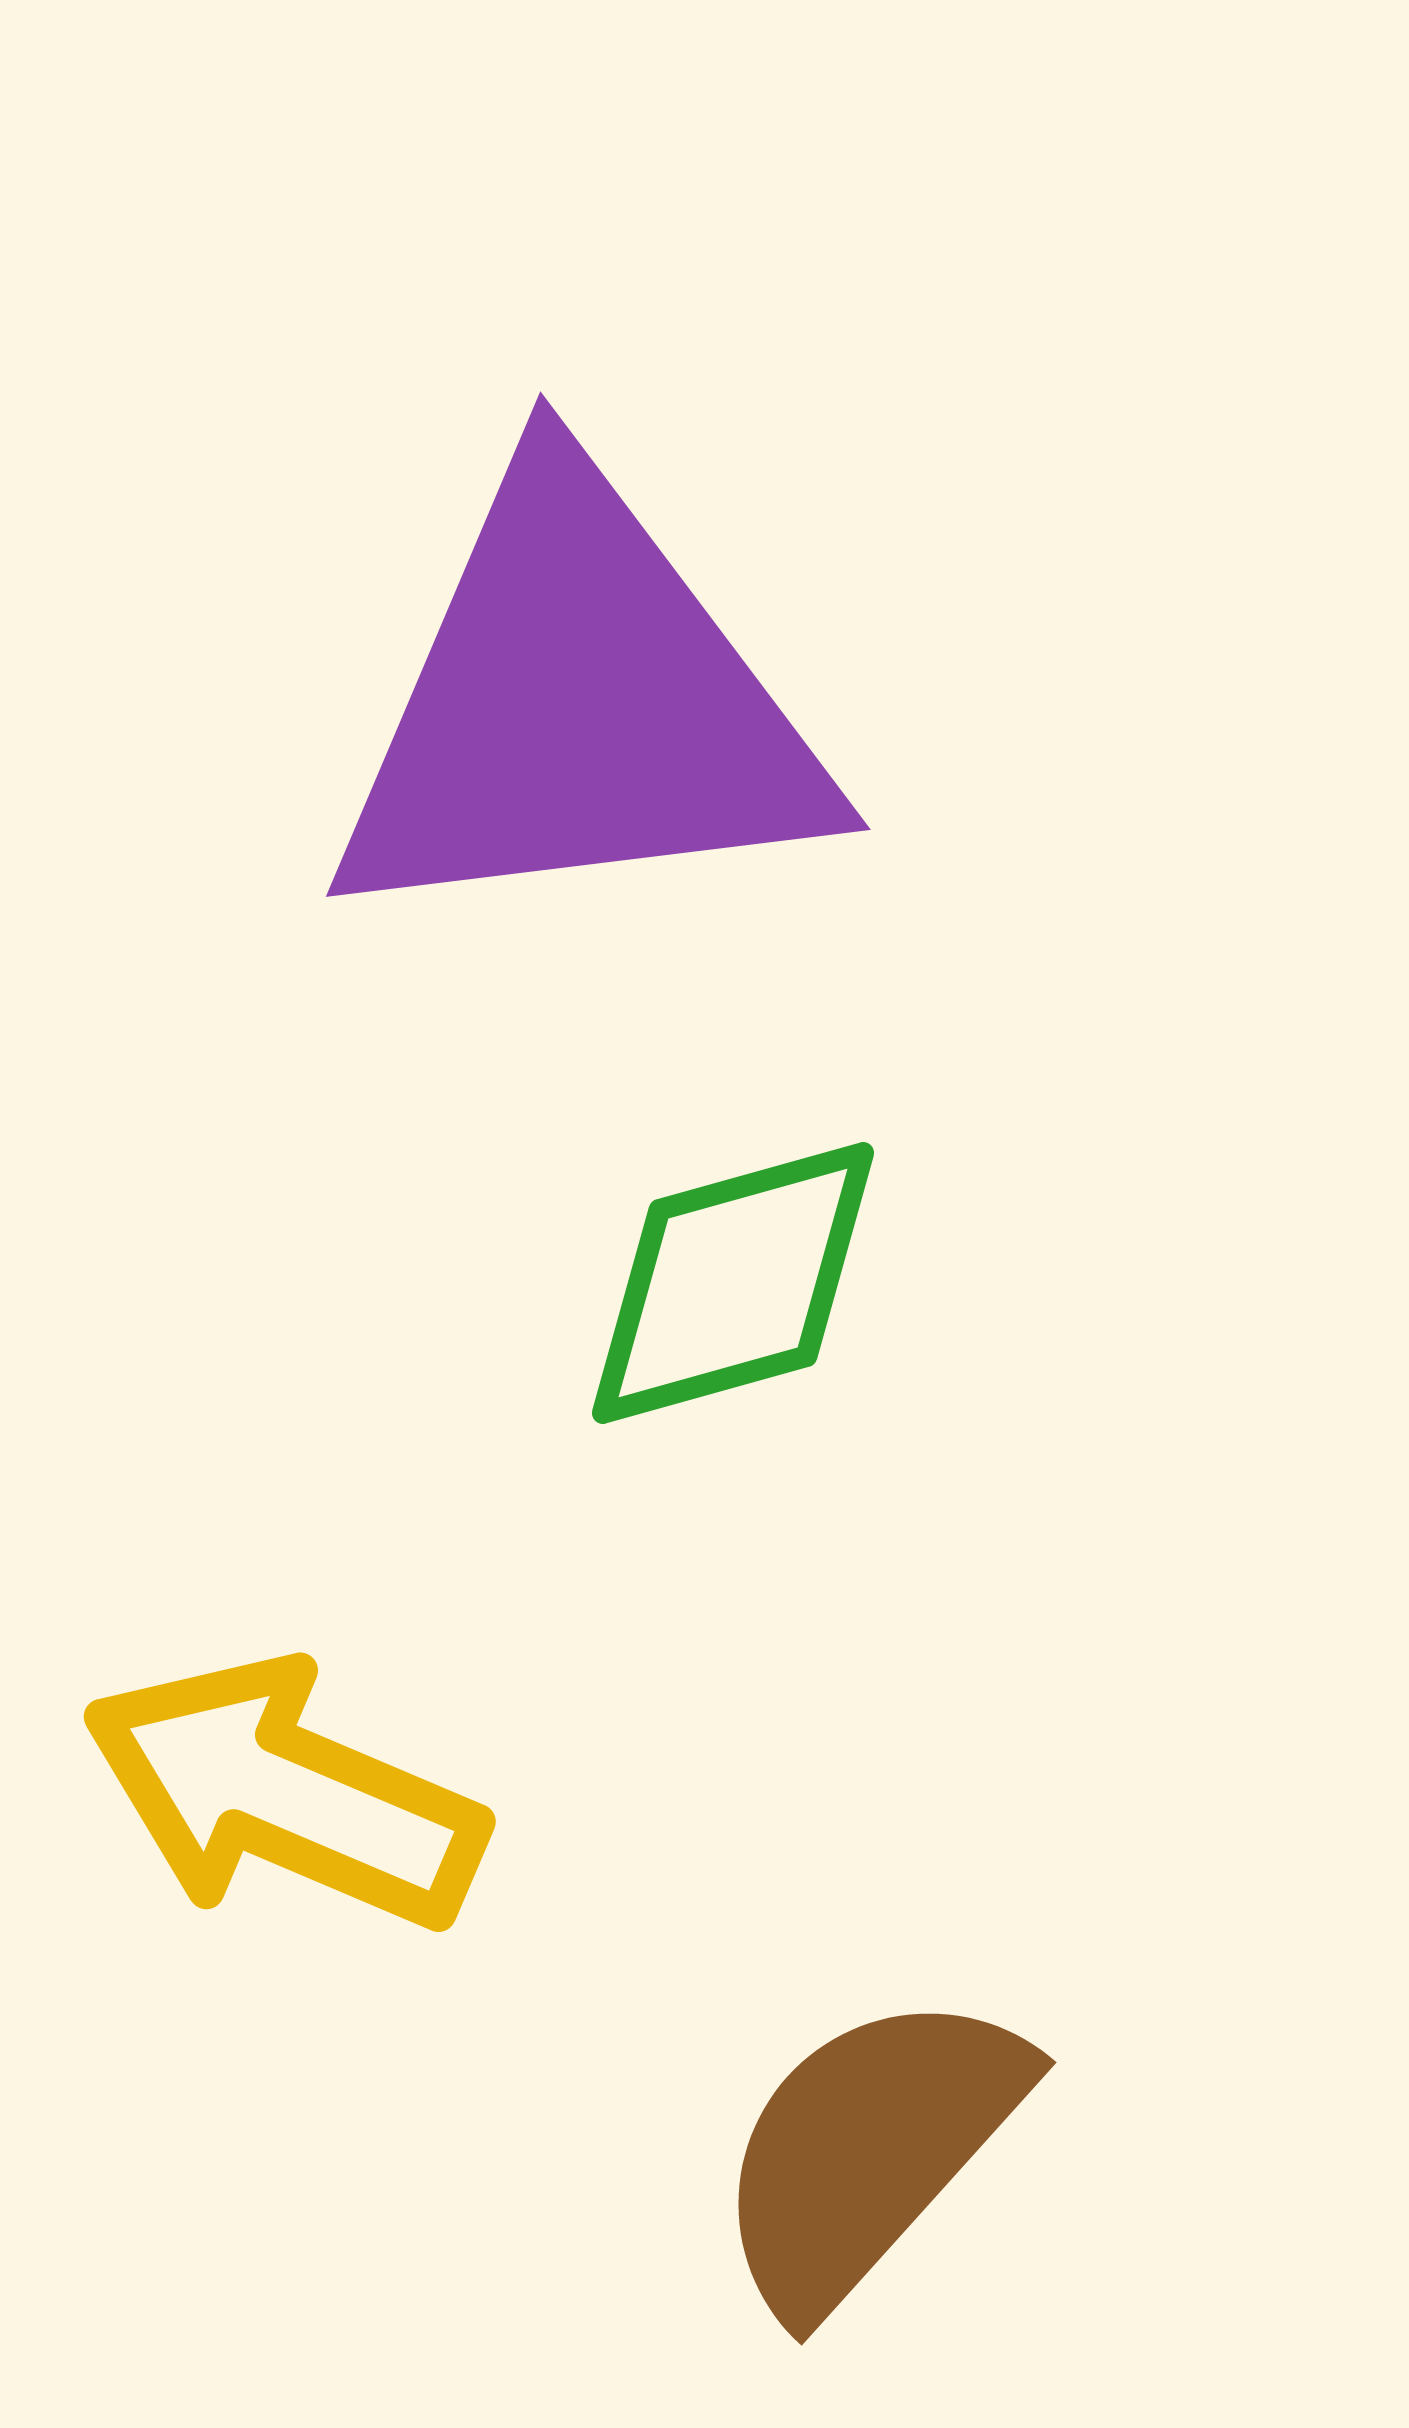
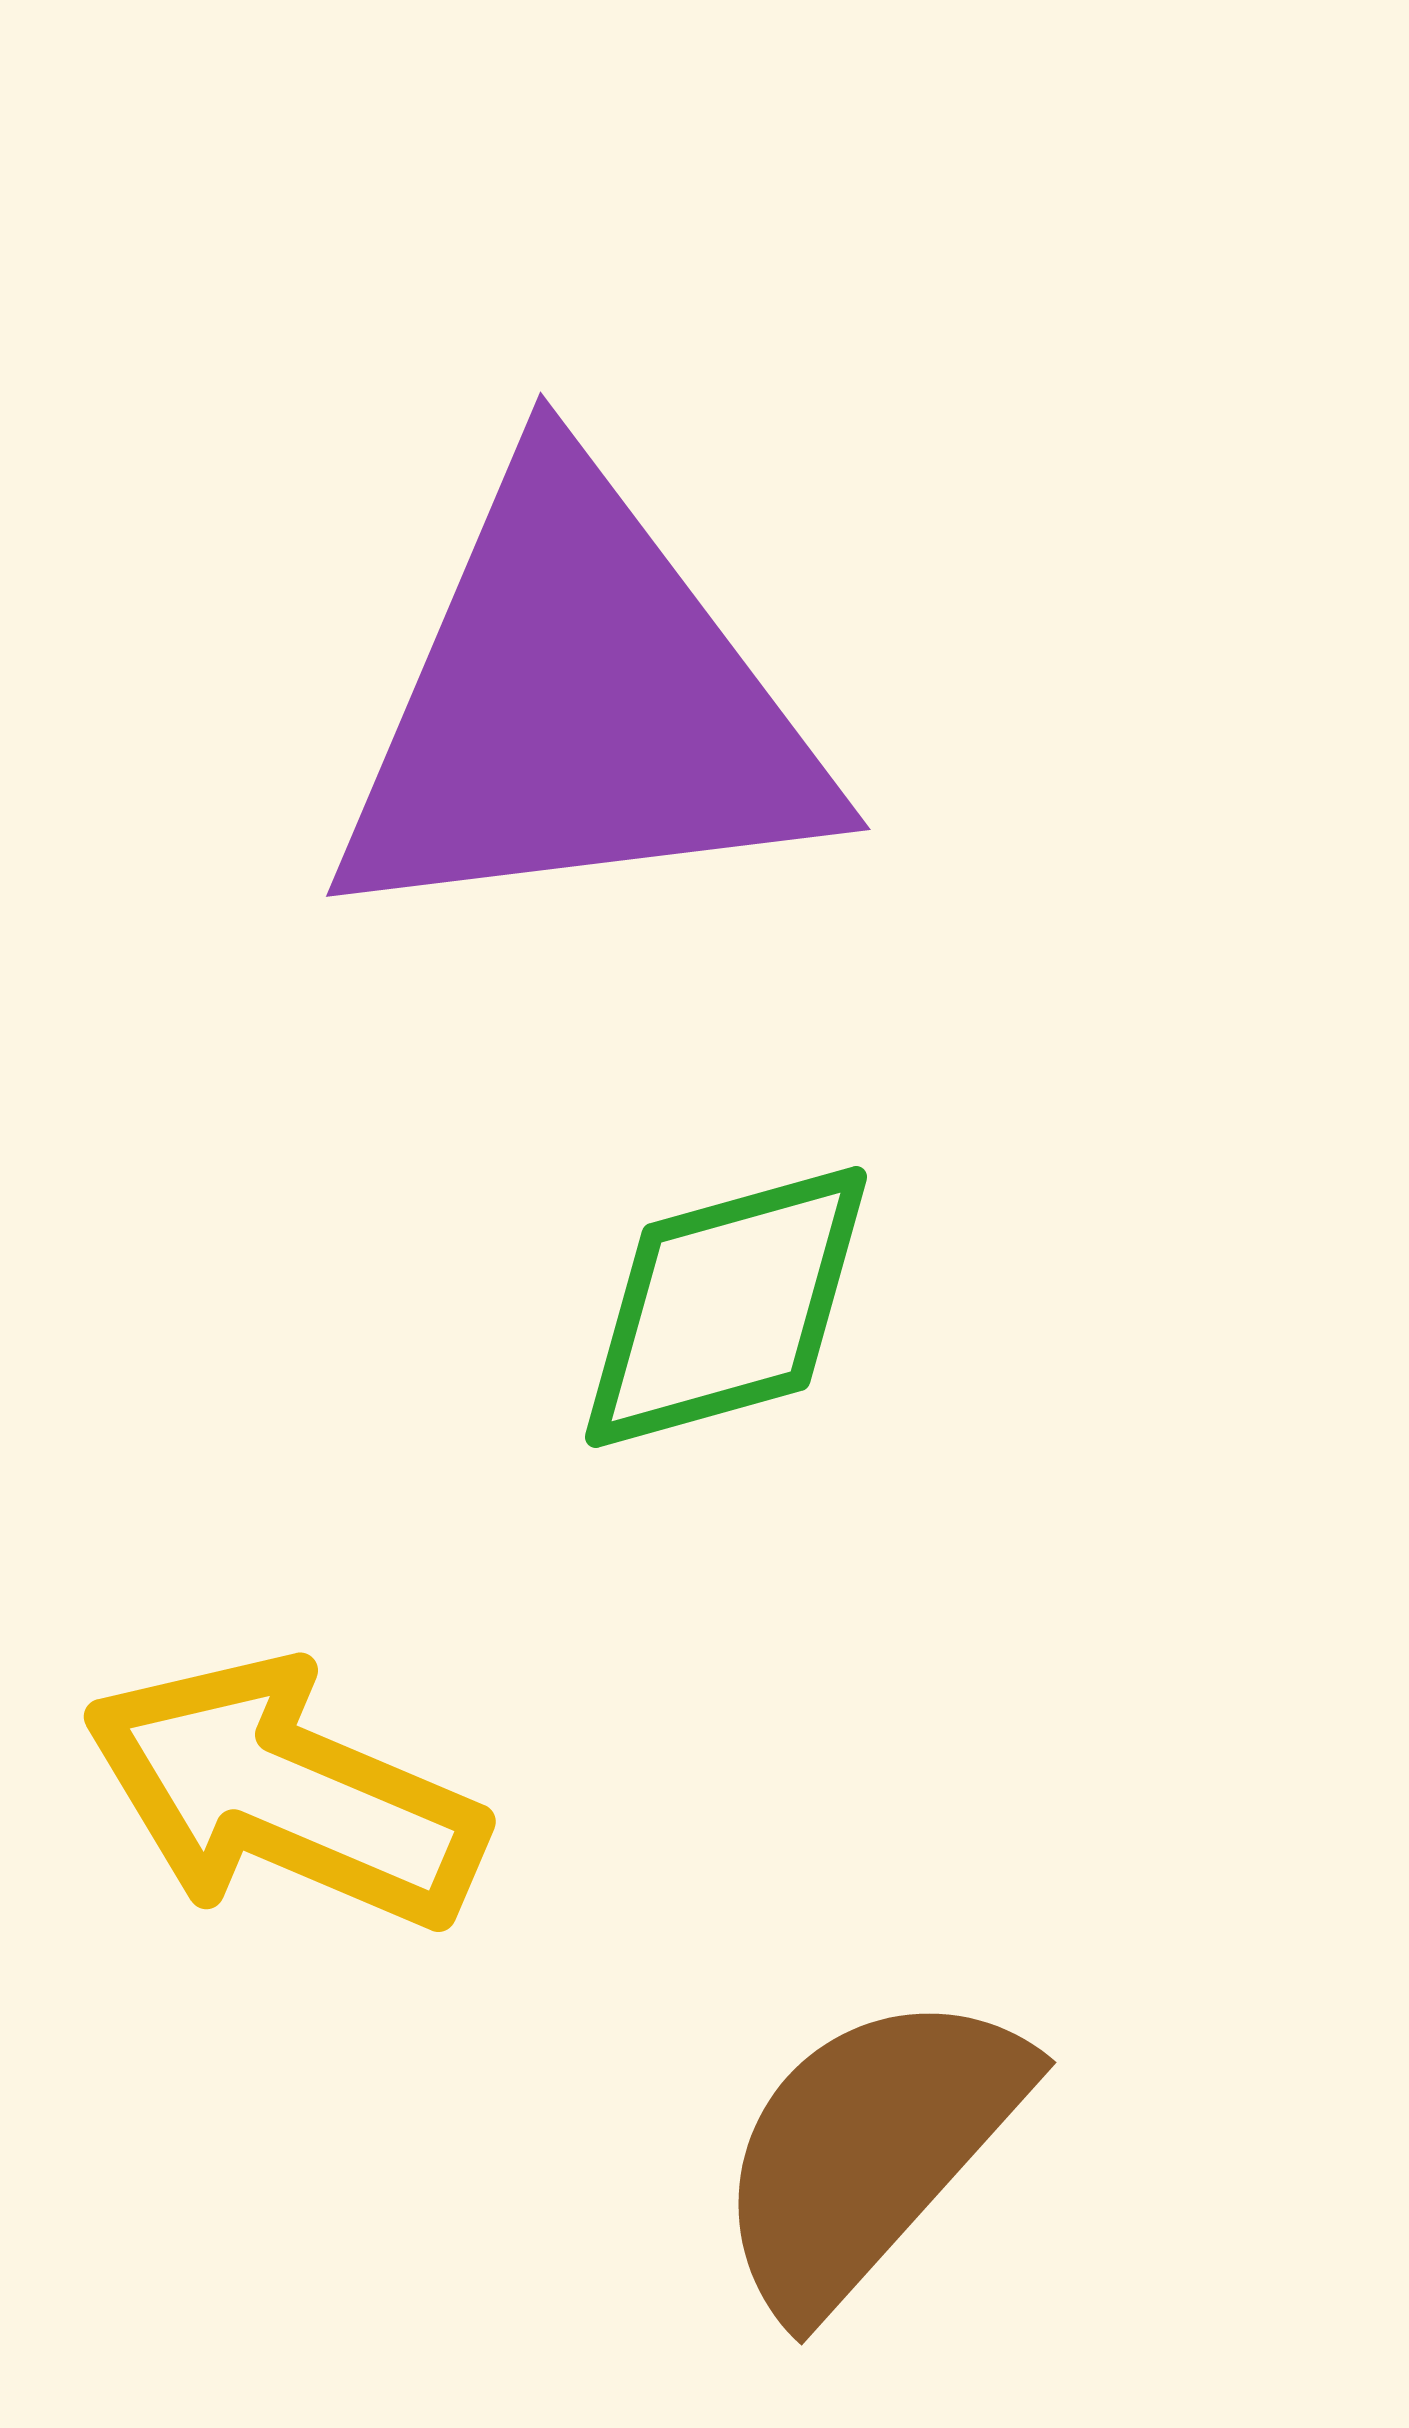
green diamond: moved 7 px left, 24 px down
